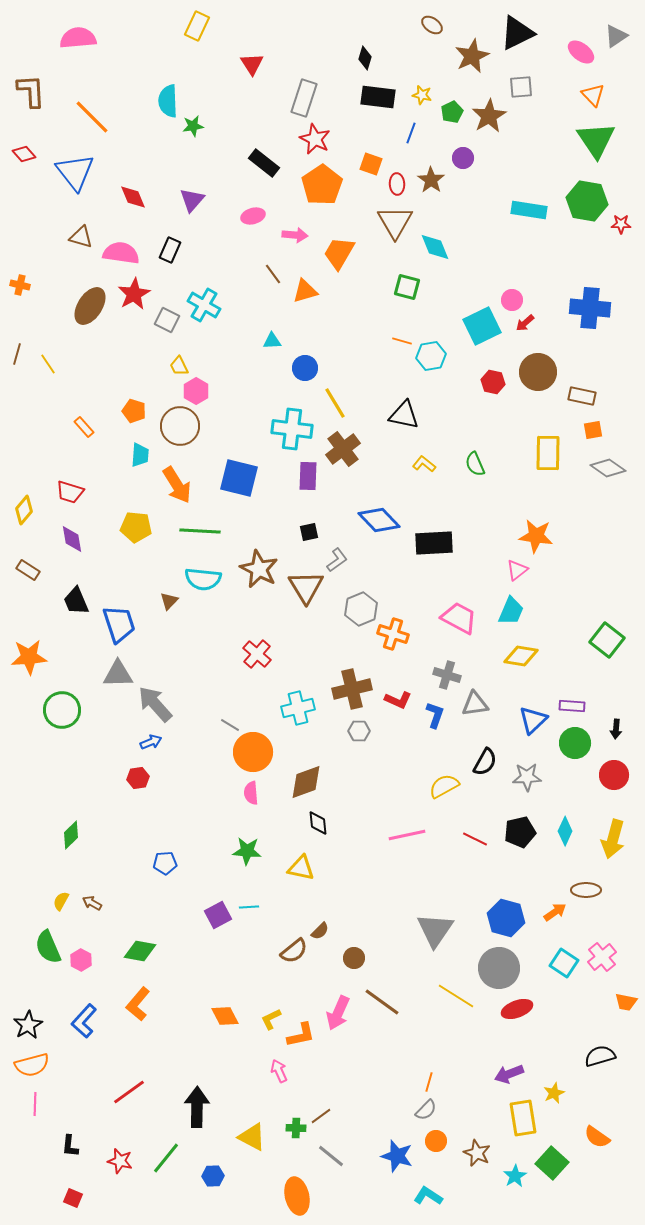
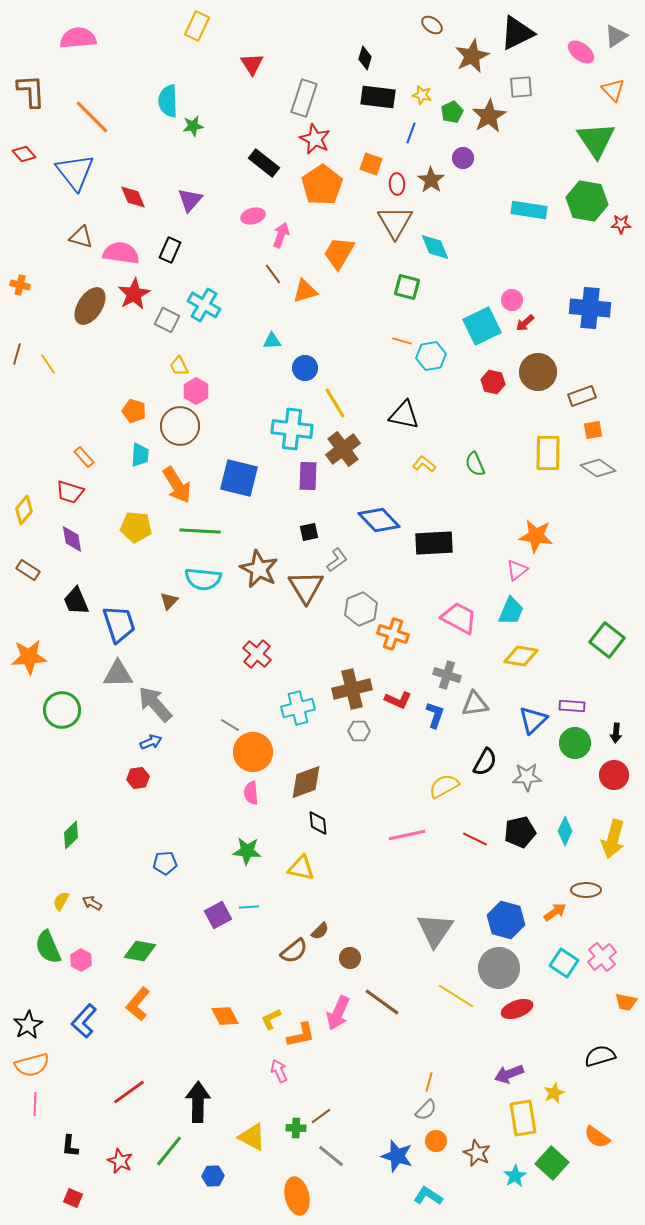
orange triangle at (593, 95): moved 20 px right, 5 px up
purple triangle at (192, 200): moved 2 px left
pink arrow at (295, 235): moved 14 px left; rotated 75 degrees counterclockwise
brown rectangle at (582, 396): rotated 32 degrees counterclockwise
orange rectangle at (84, 427): moved 30 px down
gray diamond at (608, 468): moved 10 px left
black arrow at (616, 729): moved 4 px down
blue hexagon at (506, 918): moved 2 px down
brown circle at (354, 958): moved 4 px left
black arrow at (197, 1107): moved 1 px right, 5 px up
green line at (166, 1158): moved 3 px right, 7 px up
red star at (120, 1161): rotated 10 degrees clockwise
